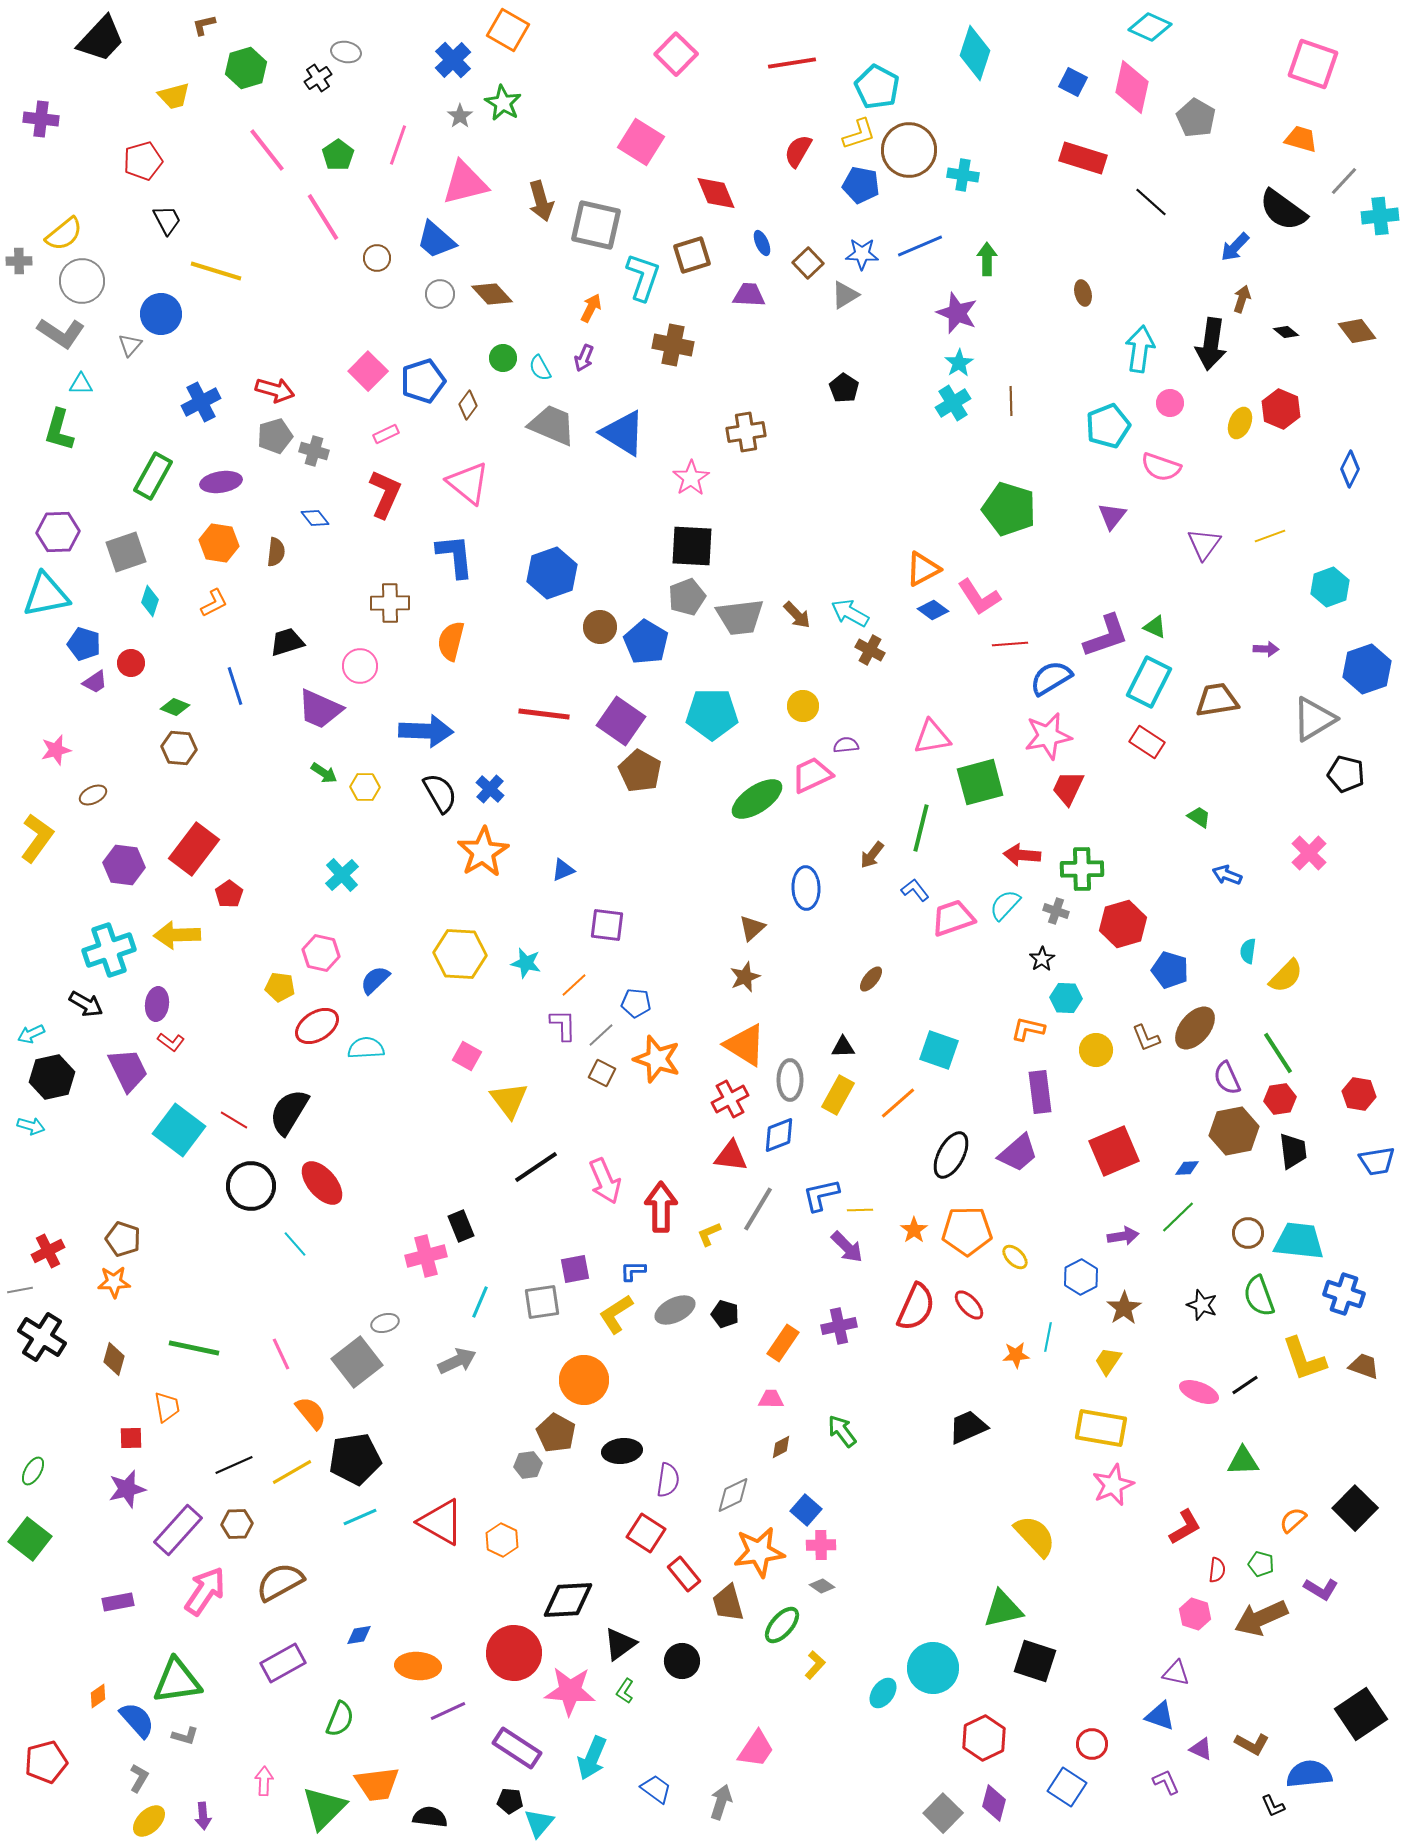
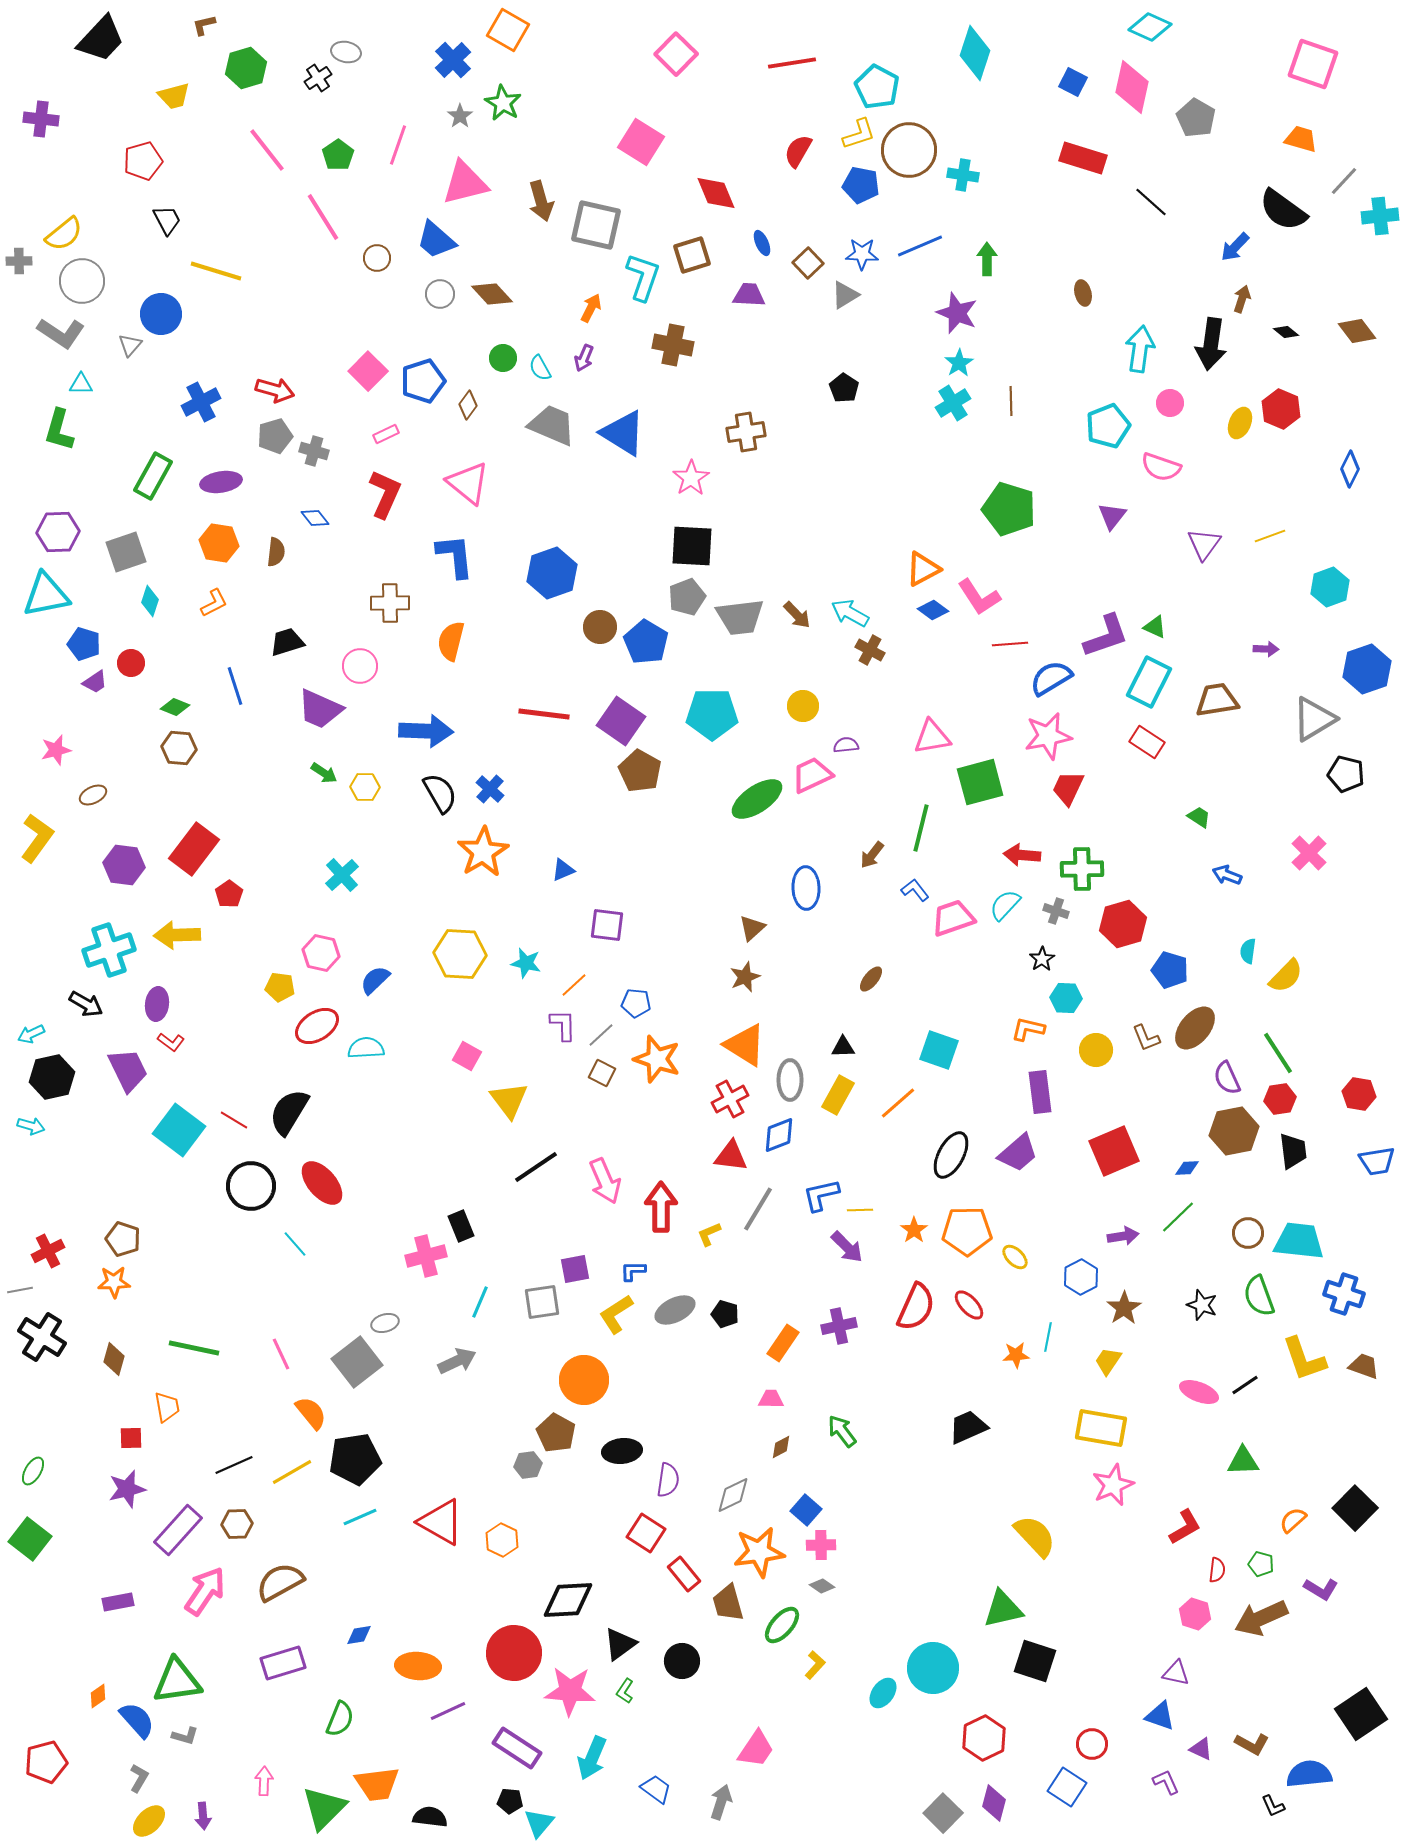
purple rectangle at (283, 1663): rotated 12 degrees clockwise
